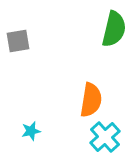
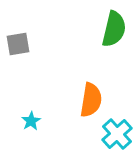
gray square: moved 3 px down
cyan star: moved 10 px up; rotated 18 degrees counterclockwise
cyan cross: moved 12 px right, 3 px up
